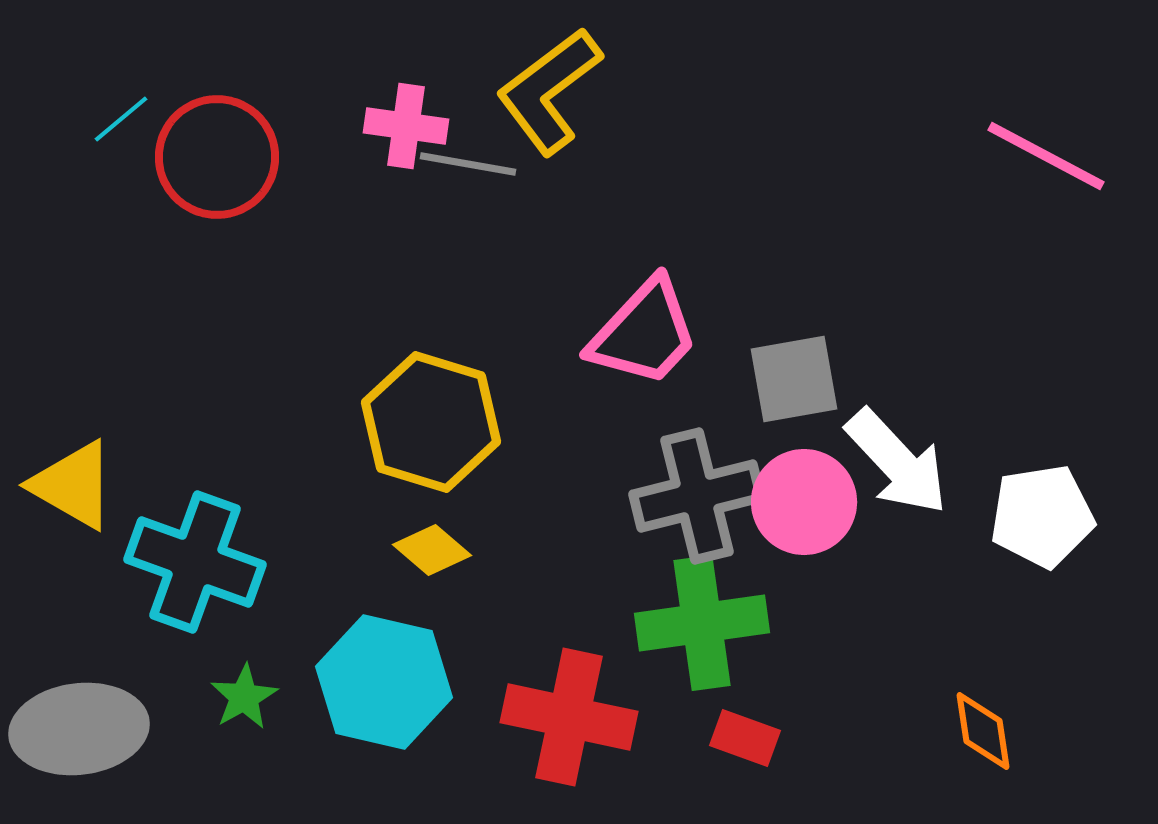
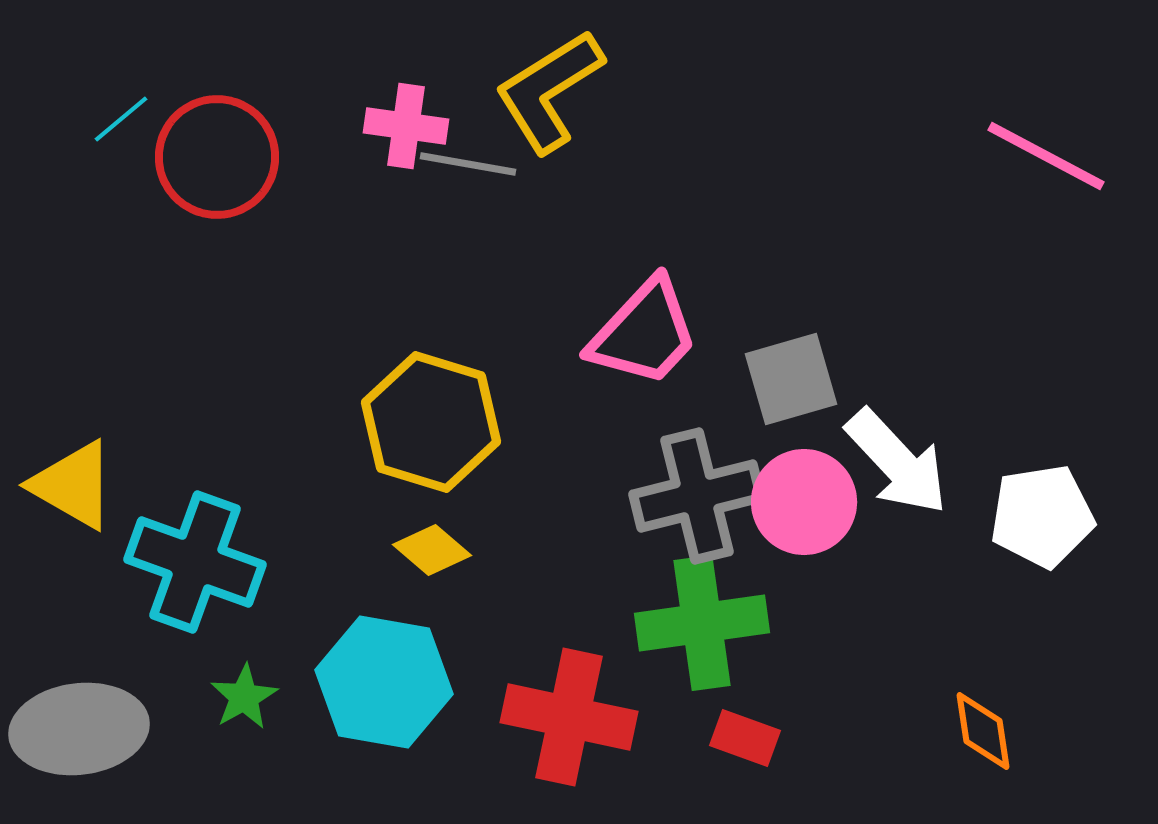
yellow L-shape: rotated 5 degrees clockwise
gray square: moved 3 px left; rotated 6 degrees counterclockwise
cyan hexagon: rotated 3 degrees counterclockwise
